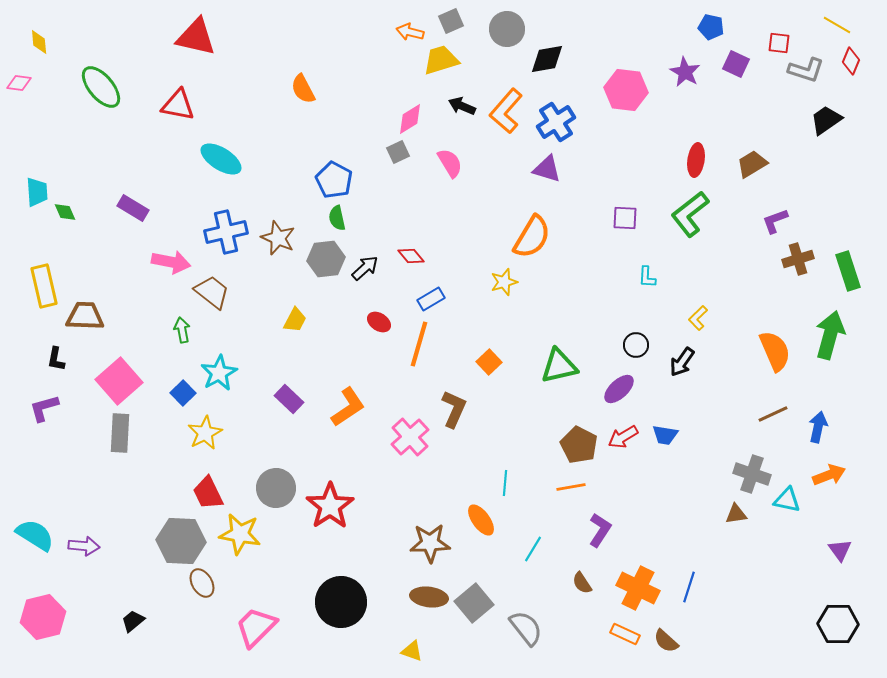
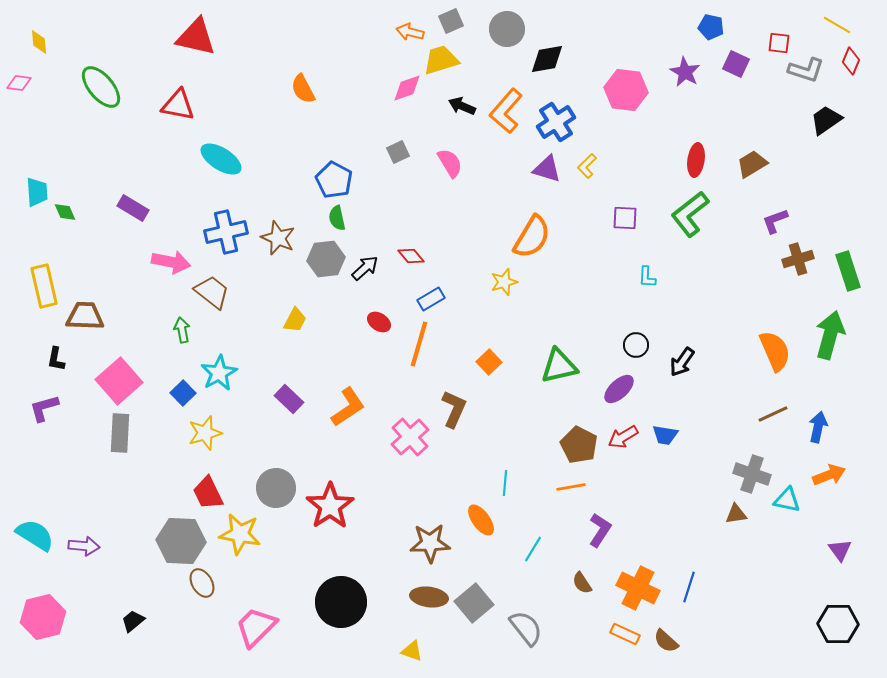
pink diamond at (410, 119): moved 3 px left, 31 px up; rotated 12 degrees clockwise
yellow L-shape at (698, 318): moved 111 px left, 152 px up
yellow star at (205, 433): rotated 12 degrees clockwise
